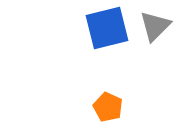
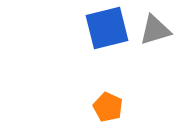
gray triangle: moved 4 px down; rotated 28 degrees clockwise
